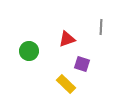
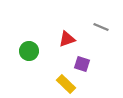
gray line: rotated 70 degrees counterclockwise
